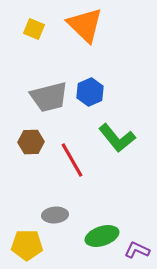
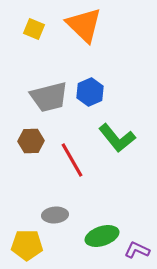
orange triangle: moved 1 px left
brown hexagon: moved 1 px up
